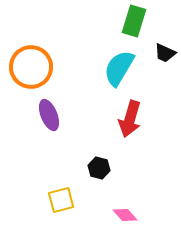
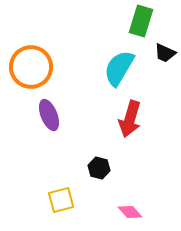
green rectangle: moved 7 px right
pink diamond: moved 5 px right, 3 px up
